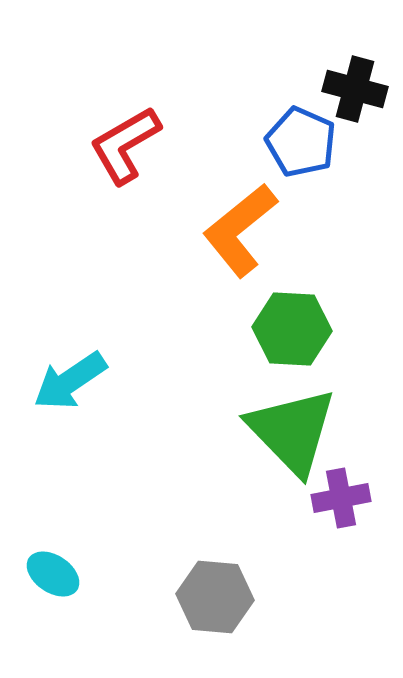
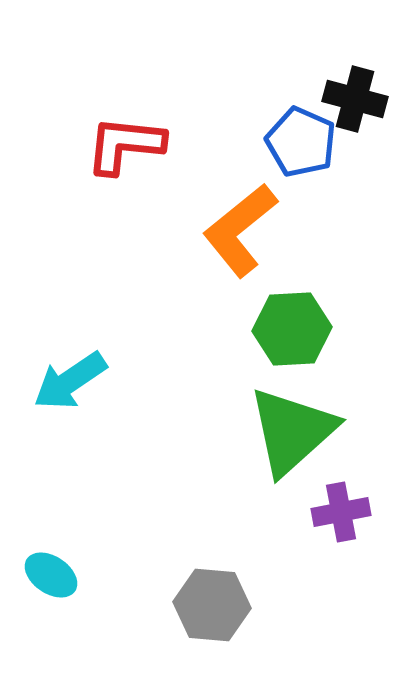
black cross: moved 10 px down
red L-shape: rotated 36 degrees clockwise
green hexagon: rotated 6 degrees counterclockwise
green triangle: rotated 32 degrees clockwise
purple cross: moved 14 px down
cyan ellipse: moved 2 px left, 1 px down
gray hexagon: moved 3 px left, 8 px down
